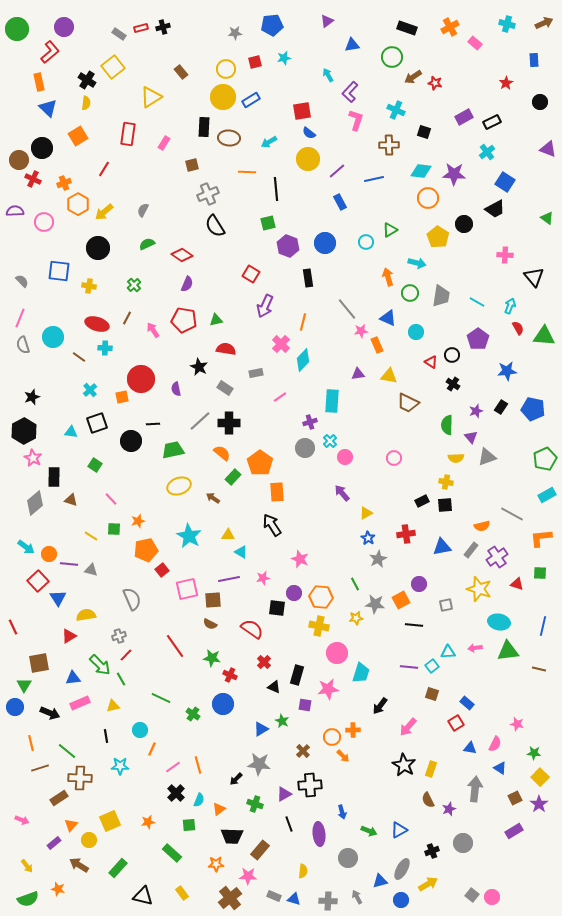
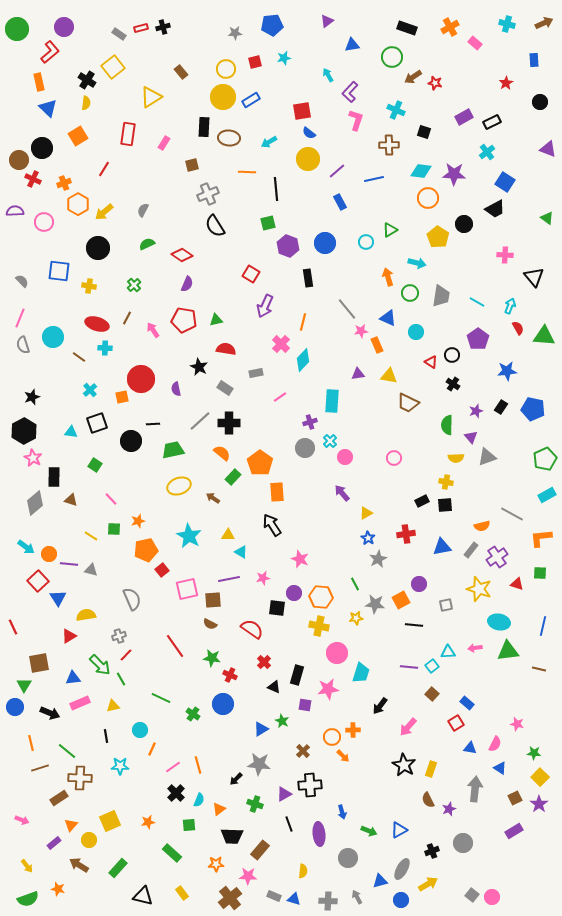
brown square at (432, 694): rotated 24 degrees clockwise
